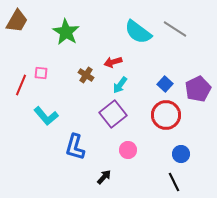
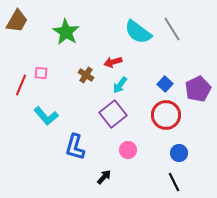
gray line: moved 3 px left; rotated 25 degrees clockwise
blue circle: moved 2 px left, 1 px up
